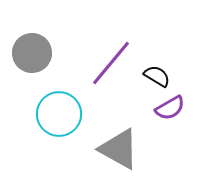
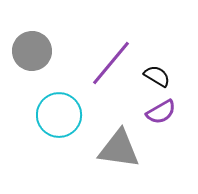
gray circle: moved 2 px up
purple semicircle: moved 9 px left, 4 px down
cyan circle: moved 1 px down
gray triangle: rotated 21 degrees counterclockwise
